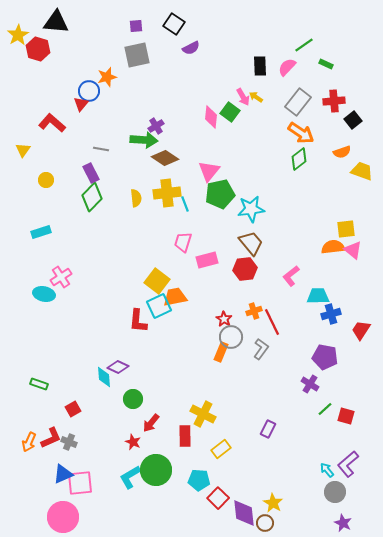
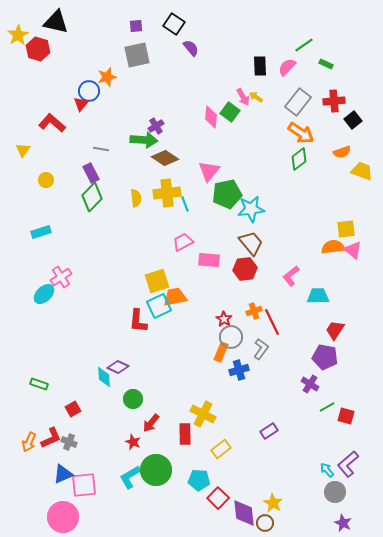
black triangle at (56, 22): rotated 8 degrees clockwise
purple semicircle at (191, 48): rotated 102 degrees counterclockwise
green pentagon at (220, 194): moved 7 px right
pink trapezoid at (183, 242): rotated 45 degrees clockwise
pink rectangle at (207, 260): moved 2 px right; rotated 20 degrees clockwise
yellow square at (157, 281): rotated 35 degrees clockwise
cyan ellipse at (44, 294): rotated 55 degrees counterclockwise
blue cross at (331, 314): moved 92 px left, 56 px down
red trapezoid at (361, 330): moved 26 px left
green line at (325, 409): moved 2 px right, 2 px up; rotated 14 degrees clockwise
purple rectangle at (268, 429): moved 1 px right, 2 px down; rotated 30 degrees clockwise
red rectangle at (185, 436): moved 2 px up
pink square at (80, 483): moved 4 px right, 2 px down
